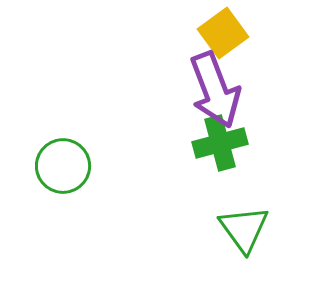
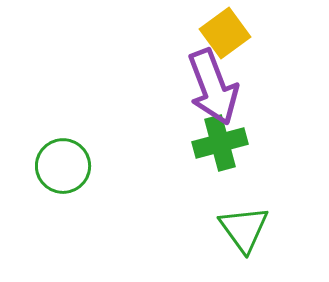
yellow square: moved 2 px right
purple arrow: moved 2 px left, 3 px up
